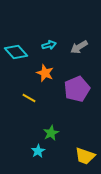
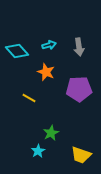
gray arrow: rotated 66 degrees counterclockwise
cyan diamond: moved 1 px right, 1 px up
orange star: moved 1 px right, 1 px up
purple pentagon: moved 2 px right; rotated 20 degrees clockwise
yellow trapezoid: moved 4 px left, 1 px up
